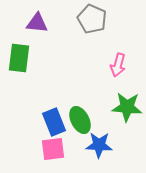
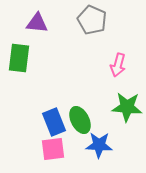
gray pentagon: moved 1 px down
